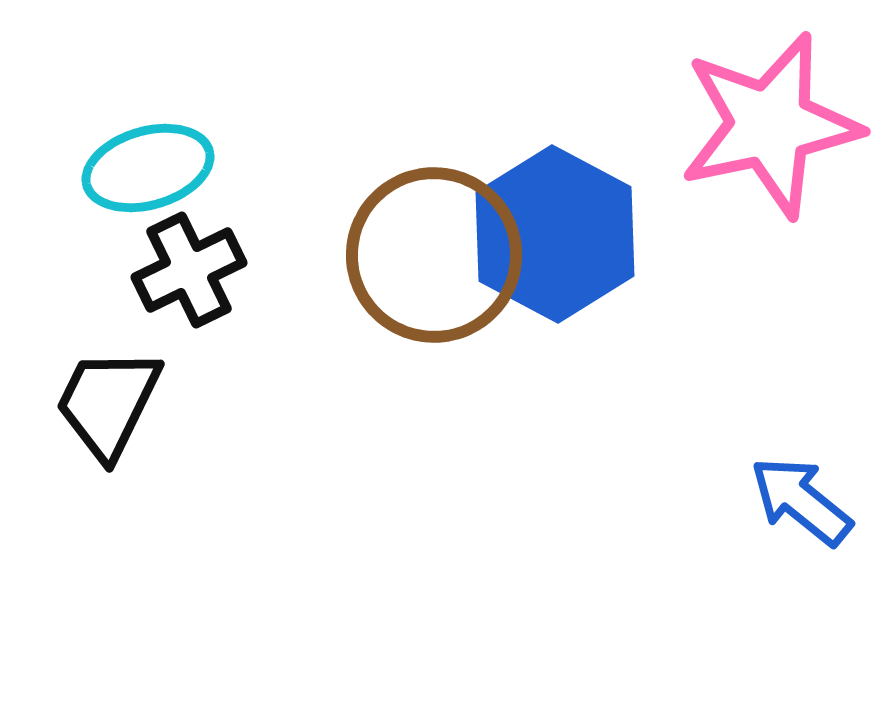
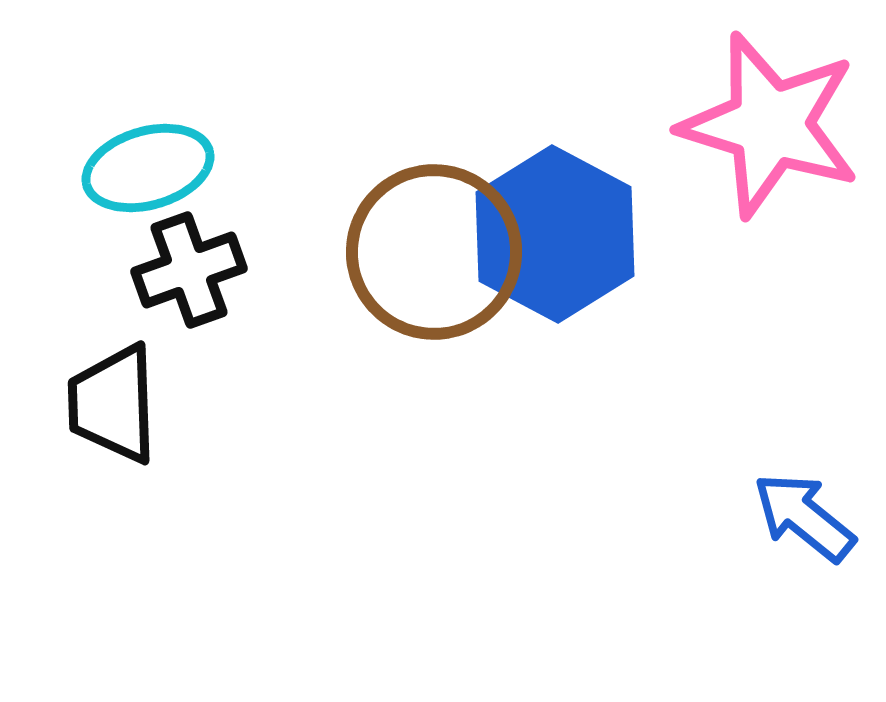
pink star: rotated 29 degrees clockwise
brown circle: moved 3 px up
black cross: rotated 6 degrees clockwise
black trapezoid: moved 5 px right, 1 px down; rotated 28 degrees counterclockwise
blue arrow: moved 3 px right, 16 px down
